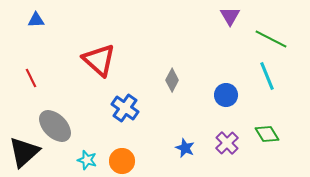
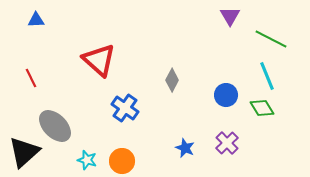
green diamond: moved 5 px left, 26 px up
